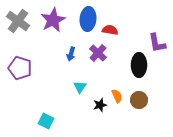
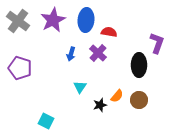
blue ellipse: moved 2 px left, 1 px down
red semicircle: moved 1 px left, 2 px down
purple L-shape: rotated 150 degrees counterclockwise
orange semicircle: rotated 64 degrees clockwise
